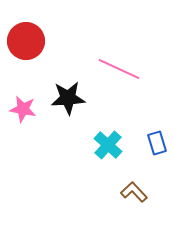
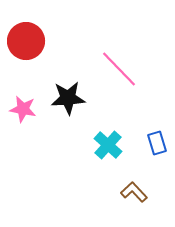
pink line: rotated 21 degrees clockwise
